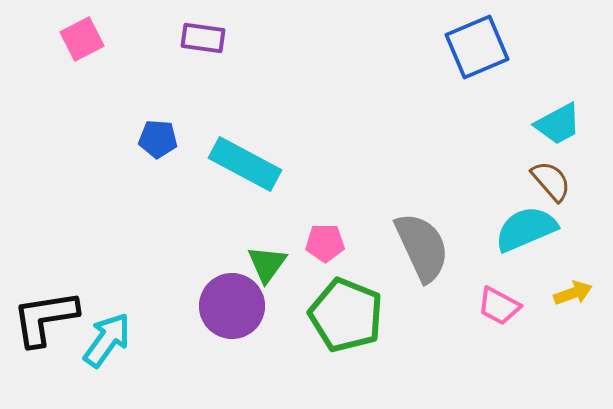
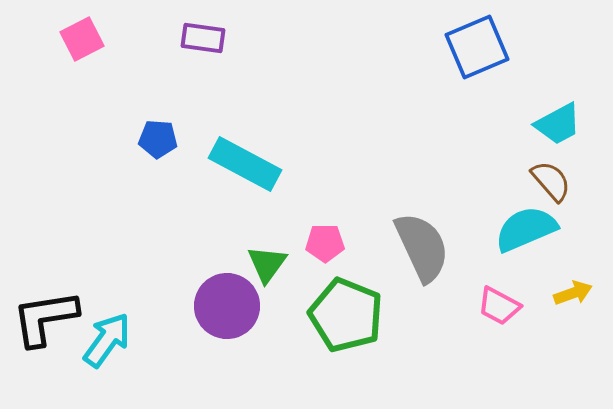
purple circle: moved 5 px left
